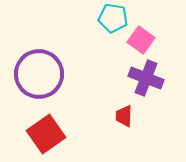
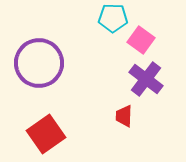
cyan pentagon: rotated 8 degrees counterclockwise
purple circle: moved 11 px up
purple cross: moved 1 px down; rotated 16 degrees clockwise
